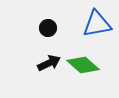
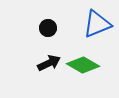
blue triangle: rotated 12 degrees counterclockwise
green diamond: rotated 12 degrees counterclockwise
